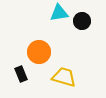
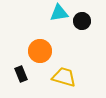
orange circle: moved 1 px right, 1 px up
